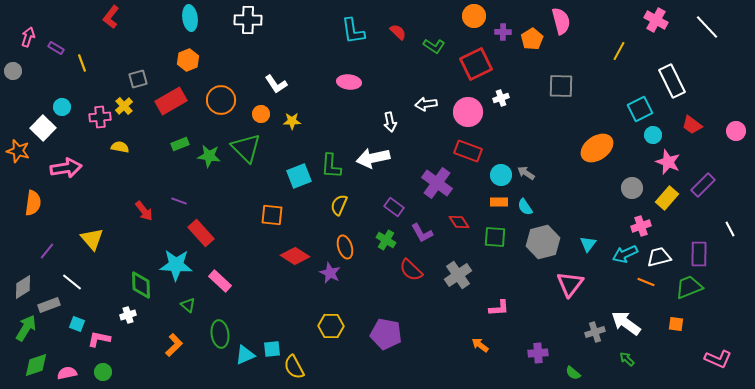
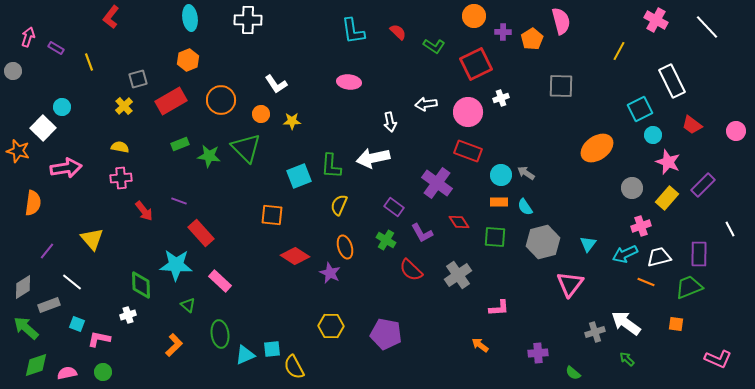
yellow line at (82, 63): moved 7 px right, 1 px up
pink cross at (100, 117): moved 21 px right, 61 px down
green arrow at (26, 328): rotated 80 degrees counterclockwise
